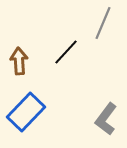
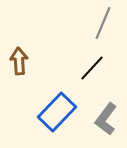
black line: moved 26 px right, 16 px down
blue rectangle: moved 31 px right
